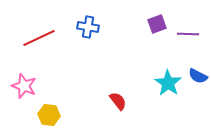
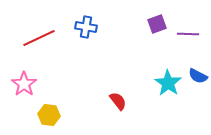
blue cross: moved 2 px left
pink star: moved 2 px up; rotated 15 degrees clockwise
